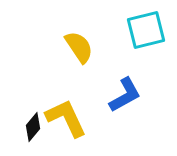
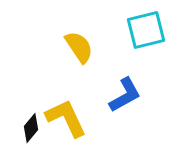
black diamond: moved 2 px left, 1 px down
